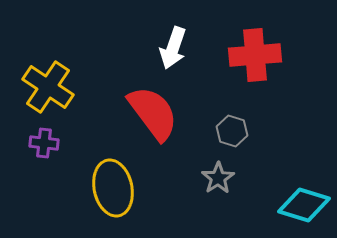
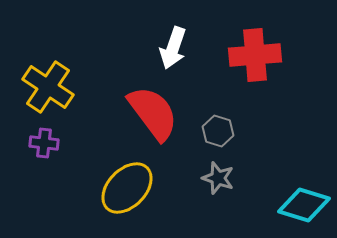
gray hexagon: moved 14 px left
gray star: rotated 20 degrees counterclockwise
yellow ellipse: moved 14 px right; rotated 56 degrees clockwise
